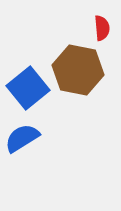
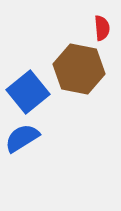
brown hexagon: moved 1 px right, 1 px up
blue square: moved 4 px down
